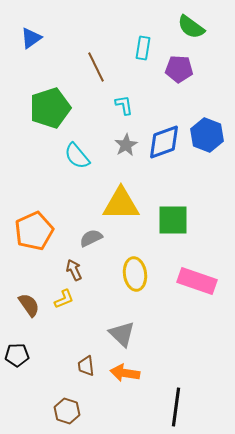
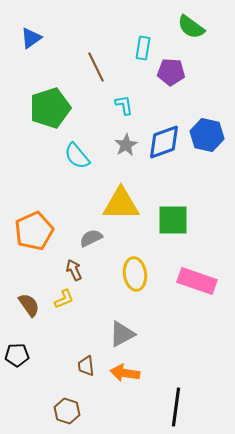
purple pentagon: moved 8 px left, 3 px down
blue hexagon: rotated 8 degrees counterclockwise
gray triangle: rotated 48 degrees clockwise
